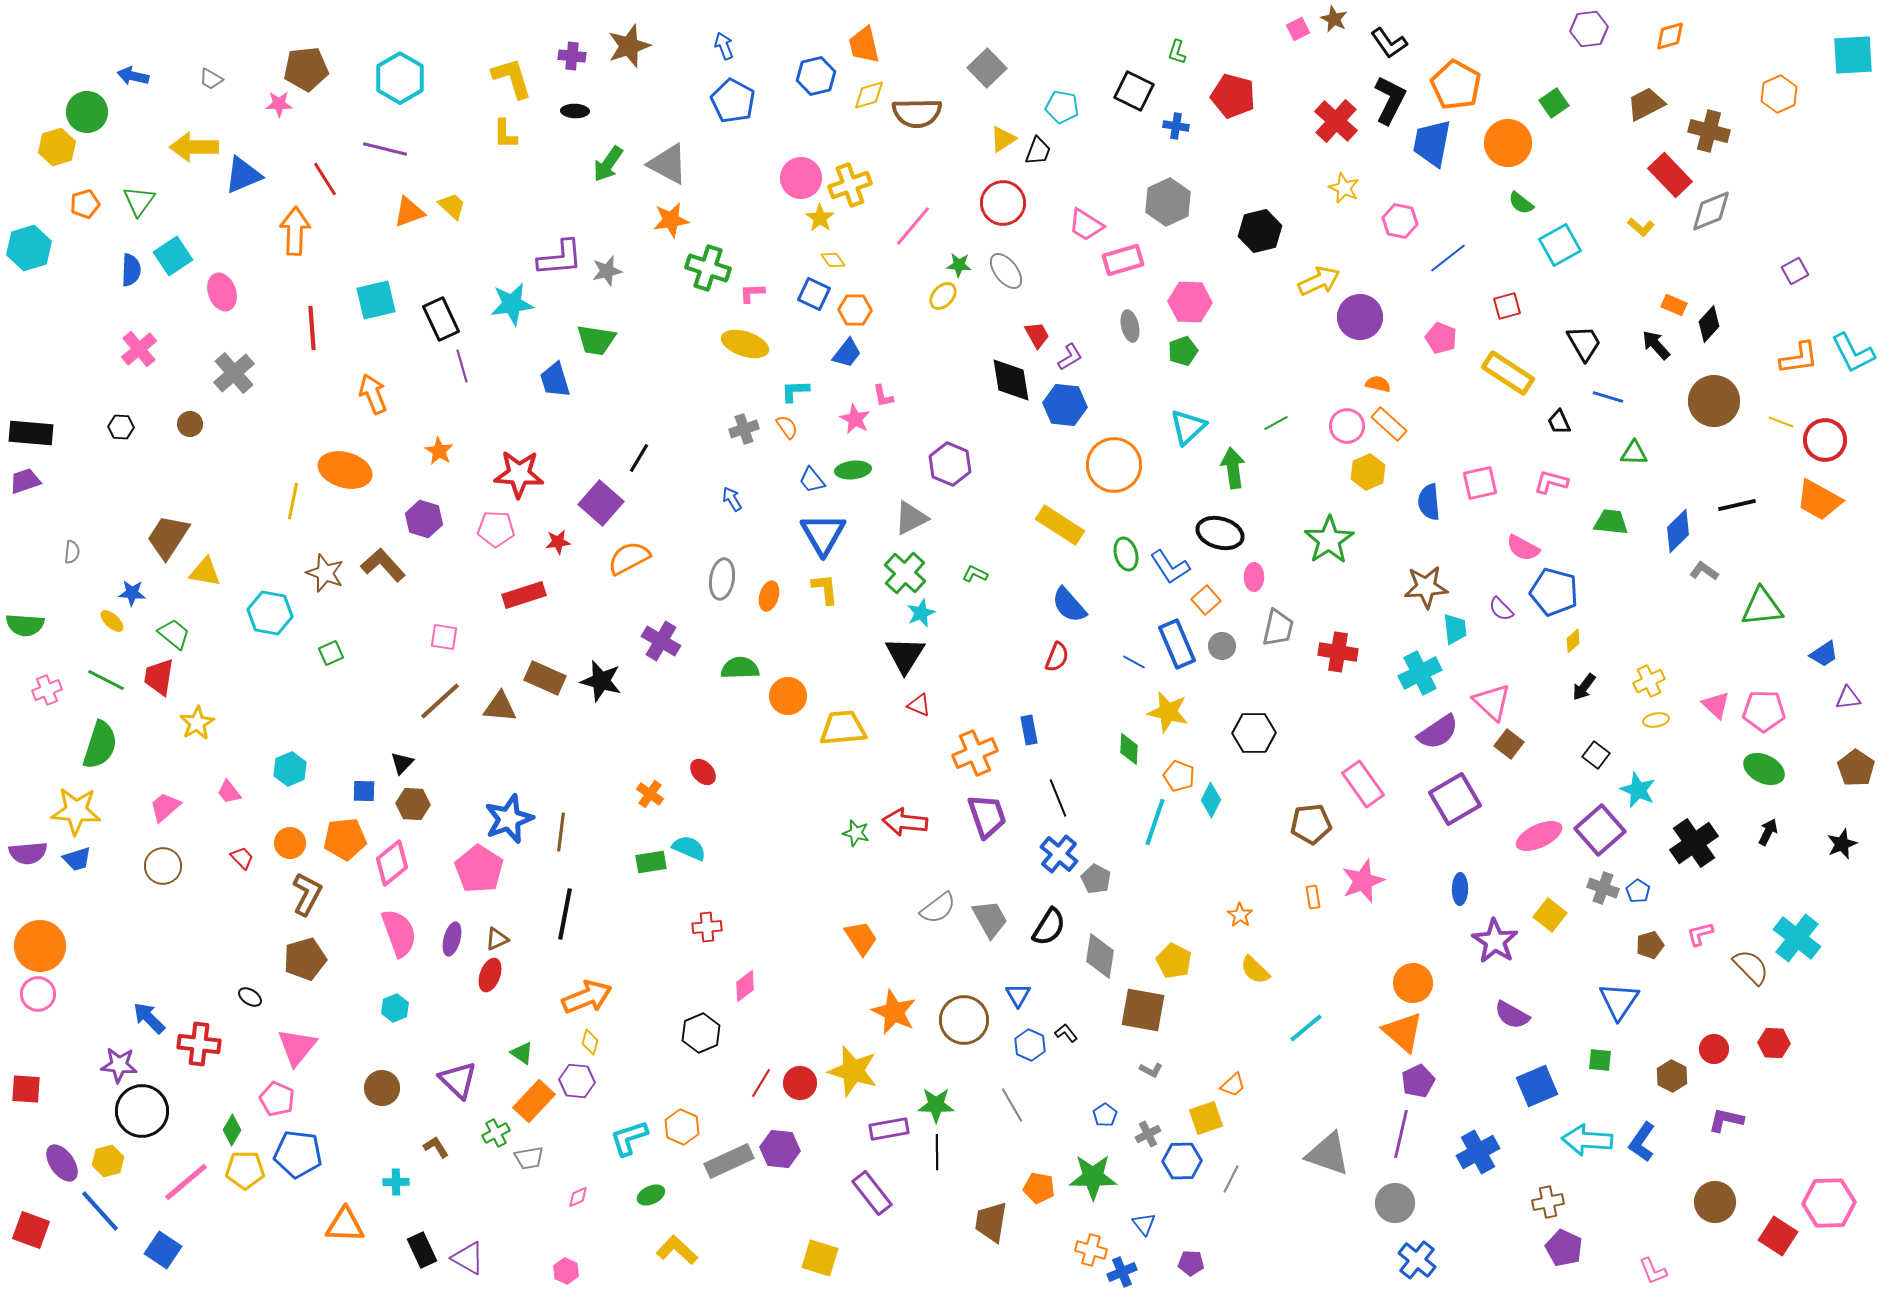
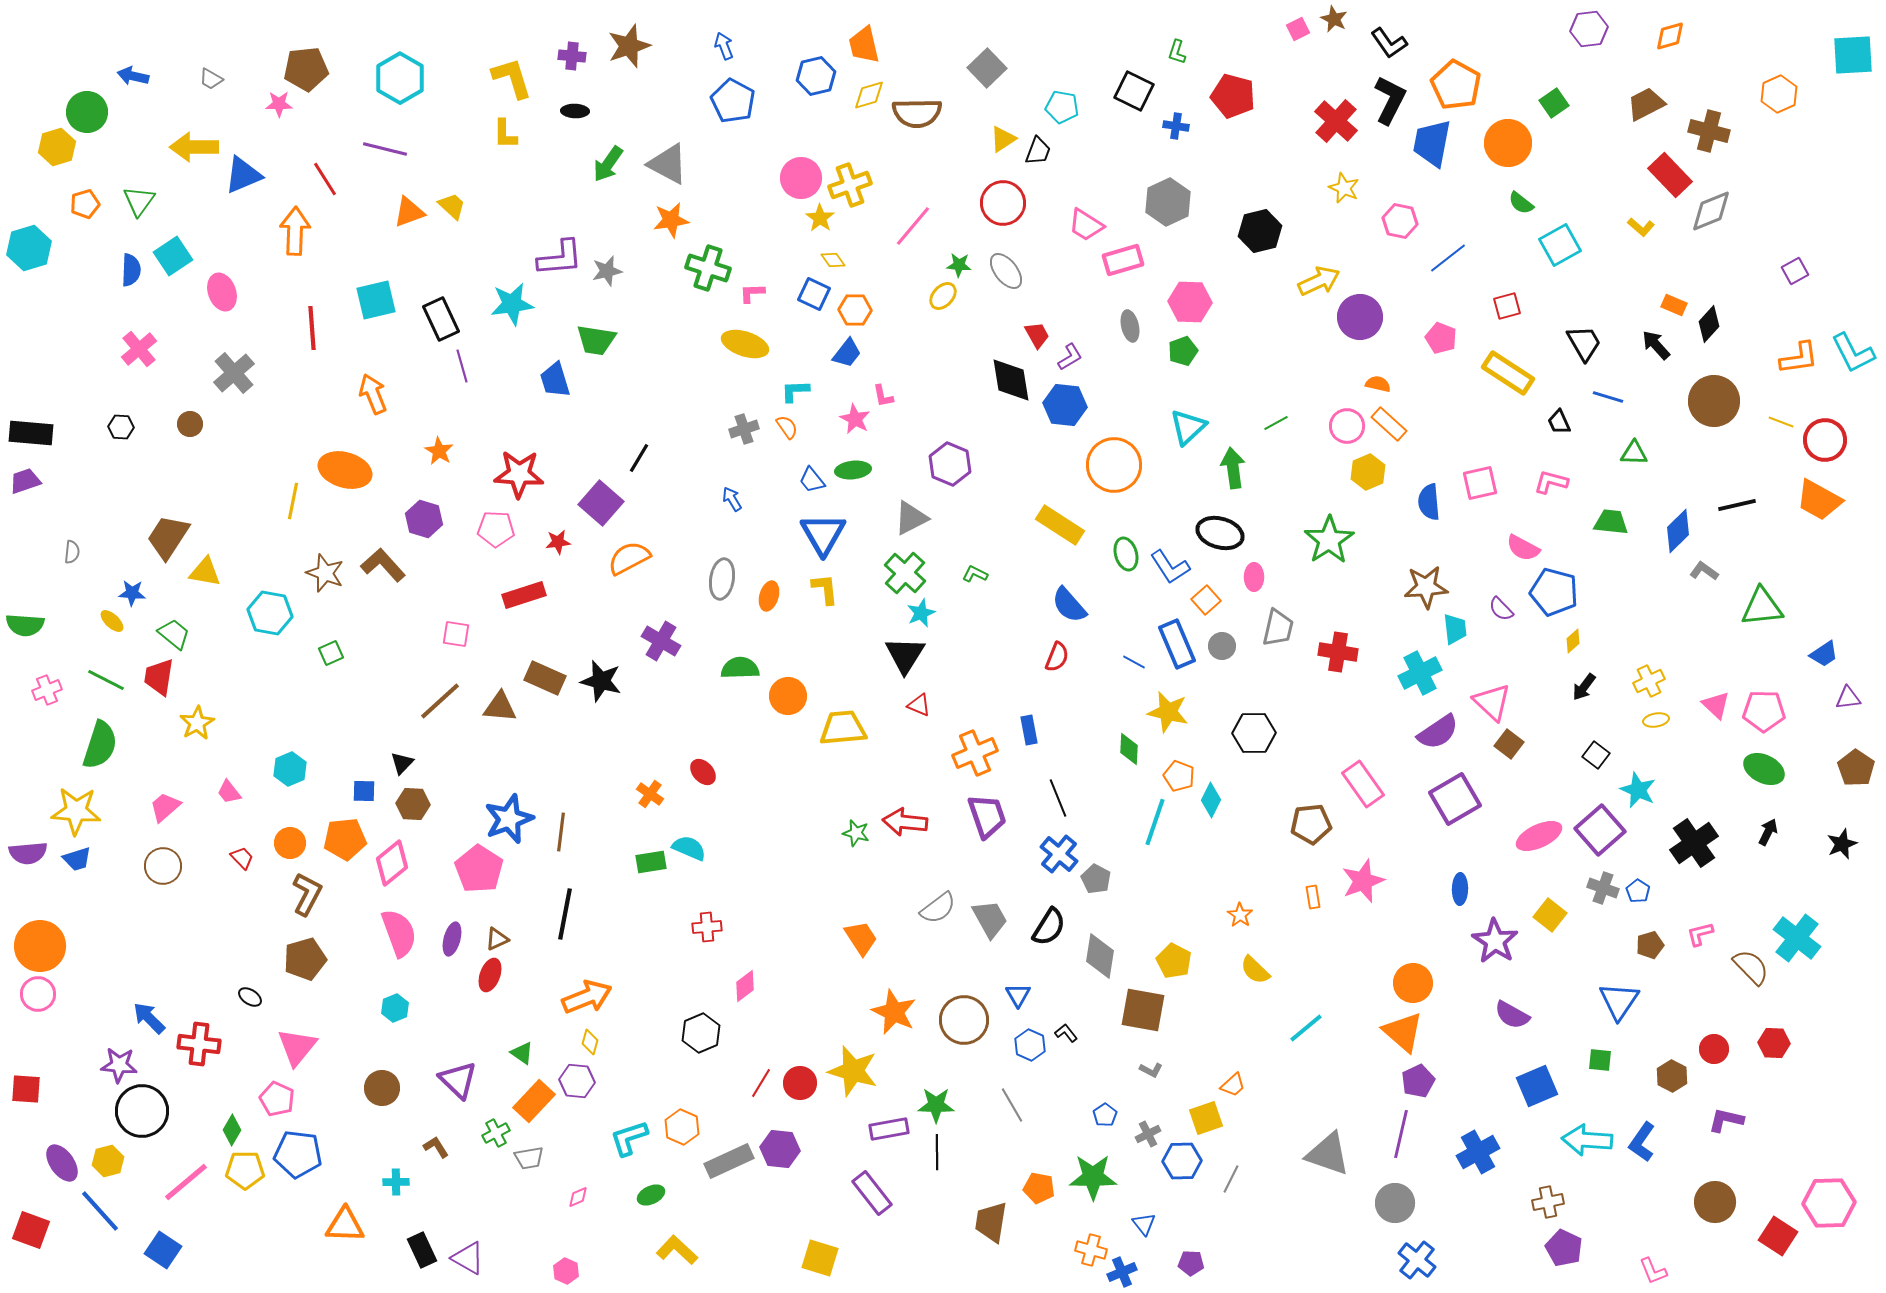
pink square at (444, 637): moved 12 px right, 3 px up
